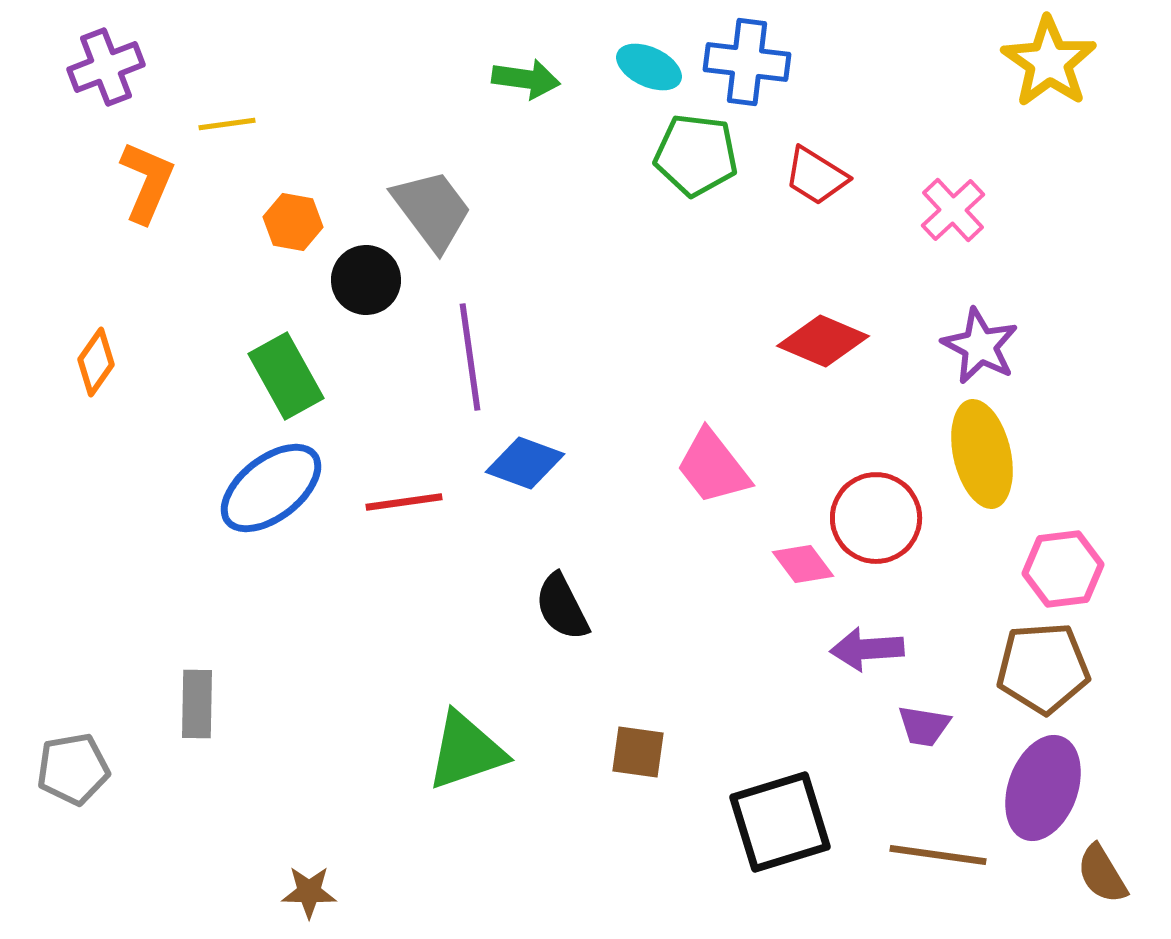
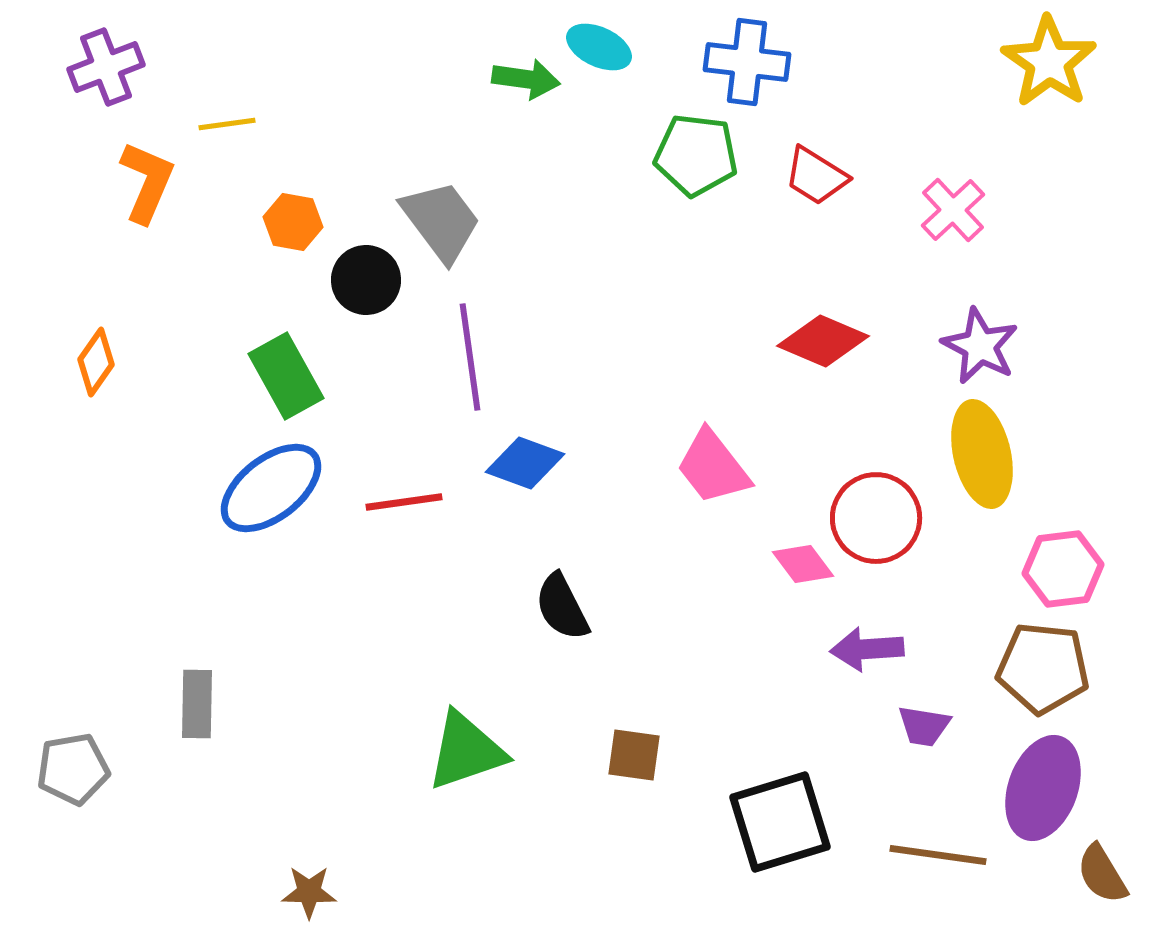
cyan ellipse: moved 50 px left, 20 px up
gray trapezoid: moved 9 px right, 11 px down
brown pentagon: rotated 10 degrees clockwise
brown square: moved 4 px left, 3 px down
